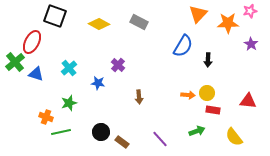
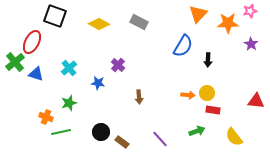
red triangle: moved 8 px right
